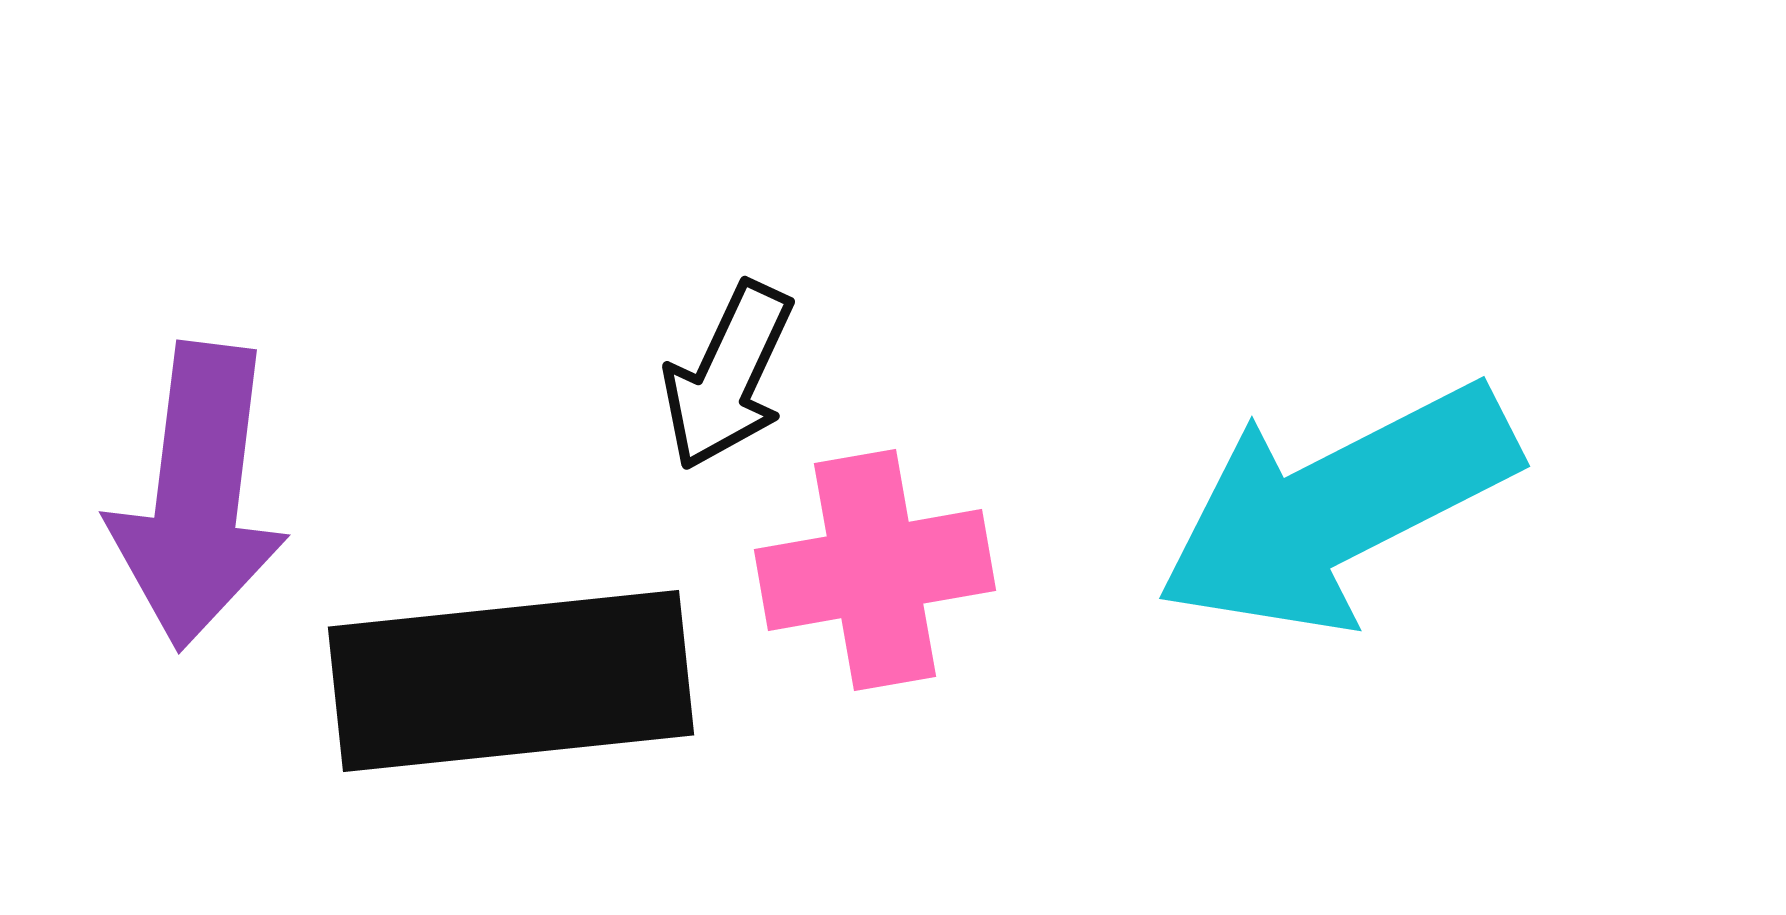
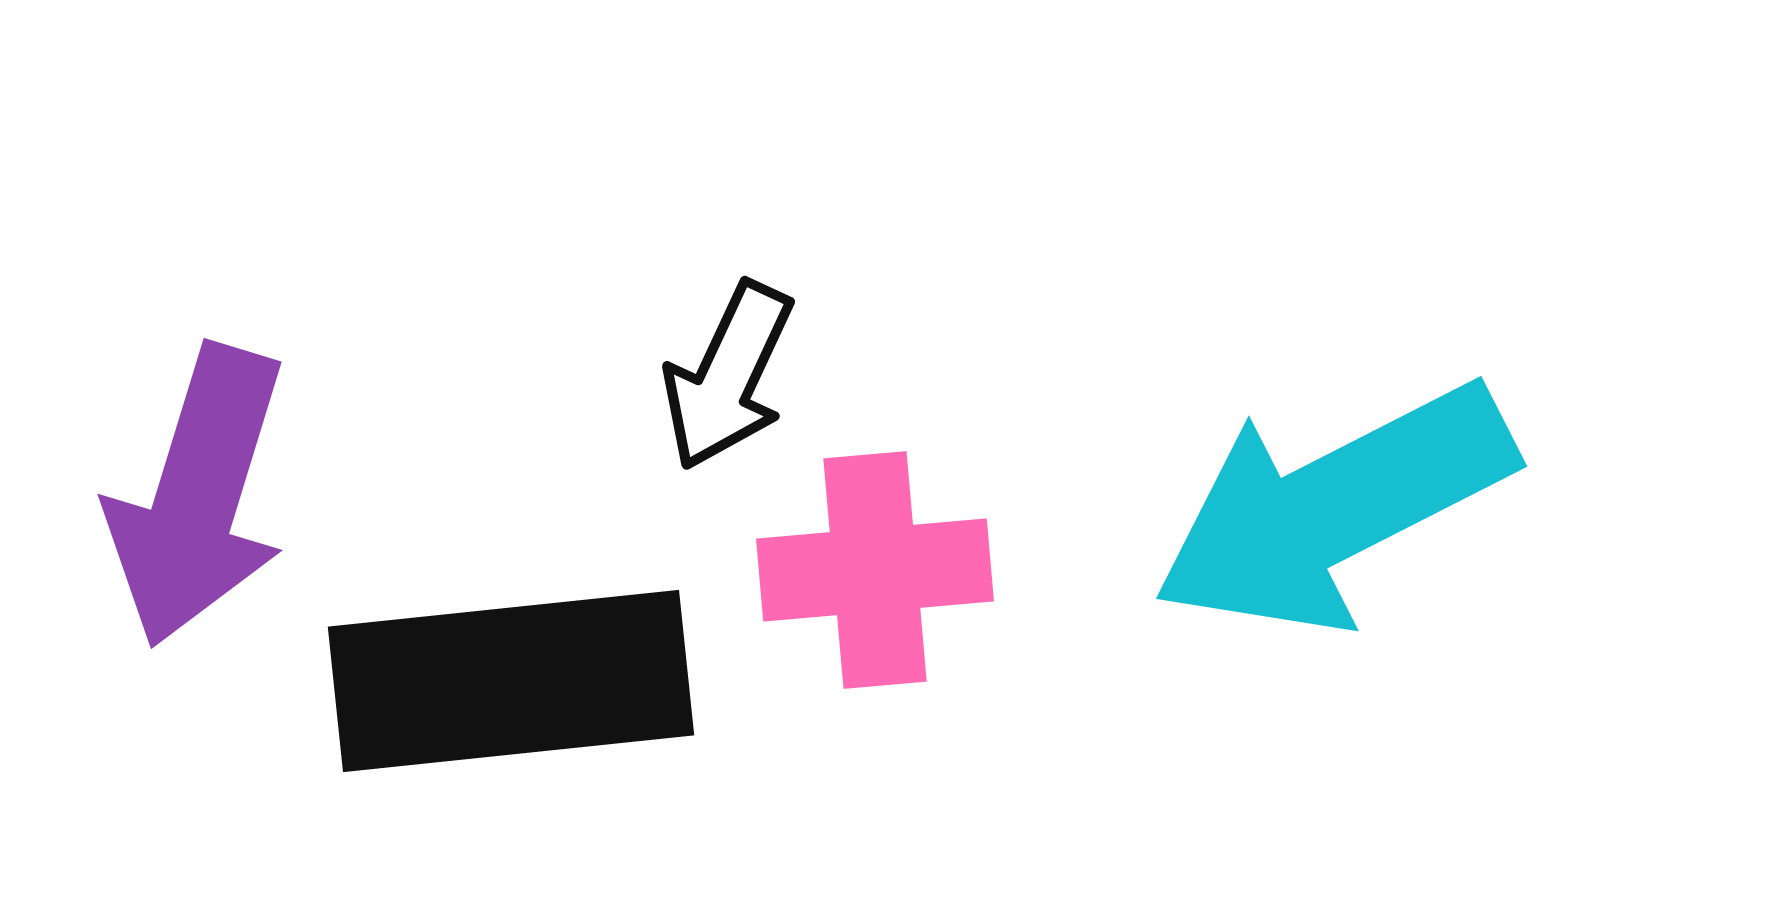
purple arrow: rotated 10 degrees clockwise
cyan arrow: moved 3 px left
pink cross: rotated 5 degrees clockwise
